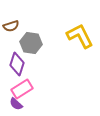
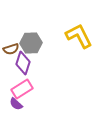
brown semicircle: moved 23 px down
yellow L-shape: moved 1 px left
gray hexagon: rotated 10 degrees counterclockwise
purple diamond: moved 6 px right, 1 px up
